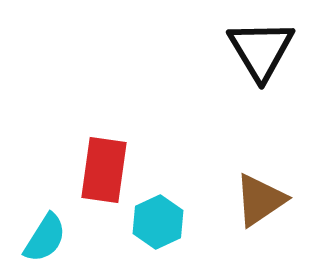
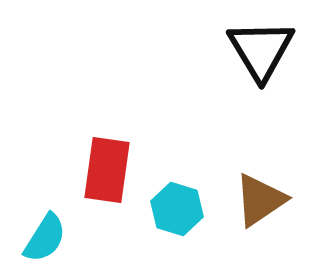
red rectangle: moved 3 px right
cyan hexagon: moved 19 px right, 13 px up; rotated 18 degrees counterclockwise
